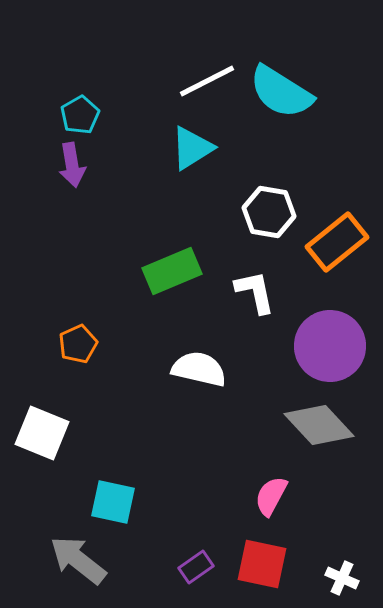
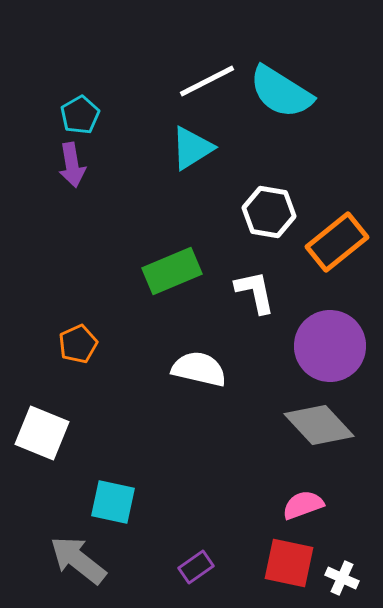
pink semicircle: moved 32 px right, 9 px down; rotated 42 degrees clockwise
red square: moved 27 px right, 1 px up
